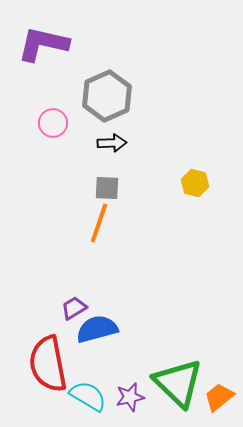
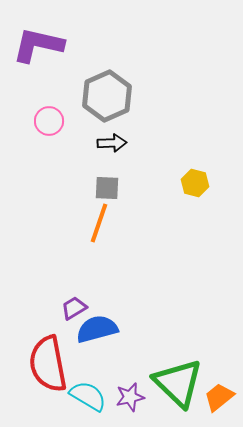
purple L-shape: moved 5 px left, 1 px down
pink circle: moved 4 px left, 2 px up
